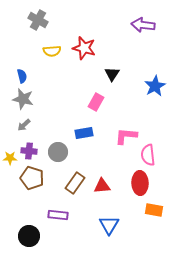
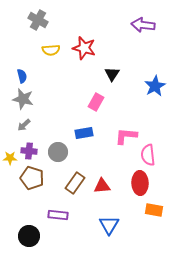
yellow semicircle: moved 1 px left, 1 px up
